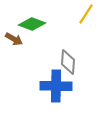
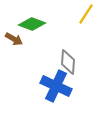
blue cross: rotated 24 degrees clockwise
